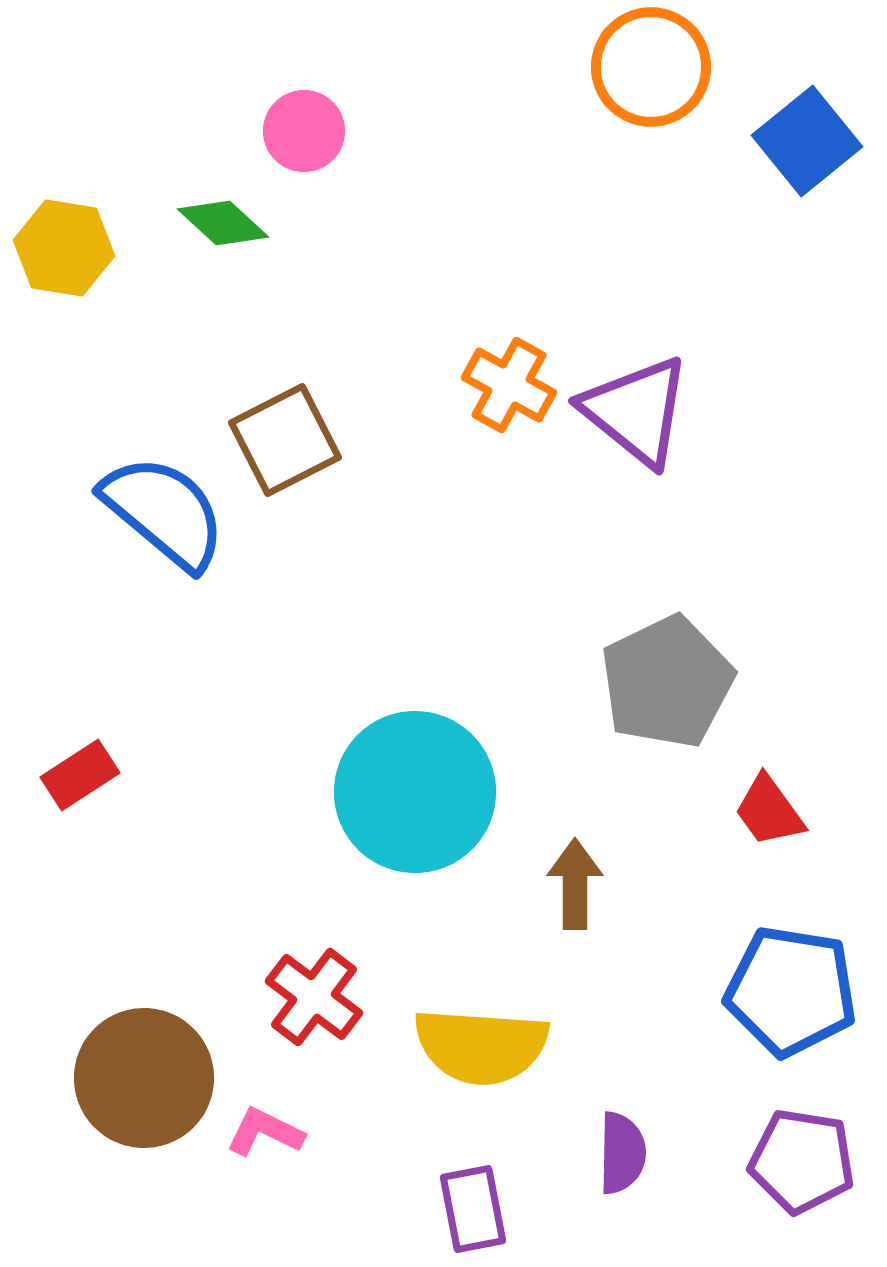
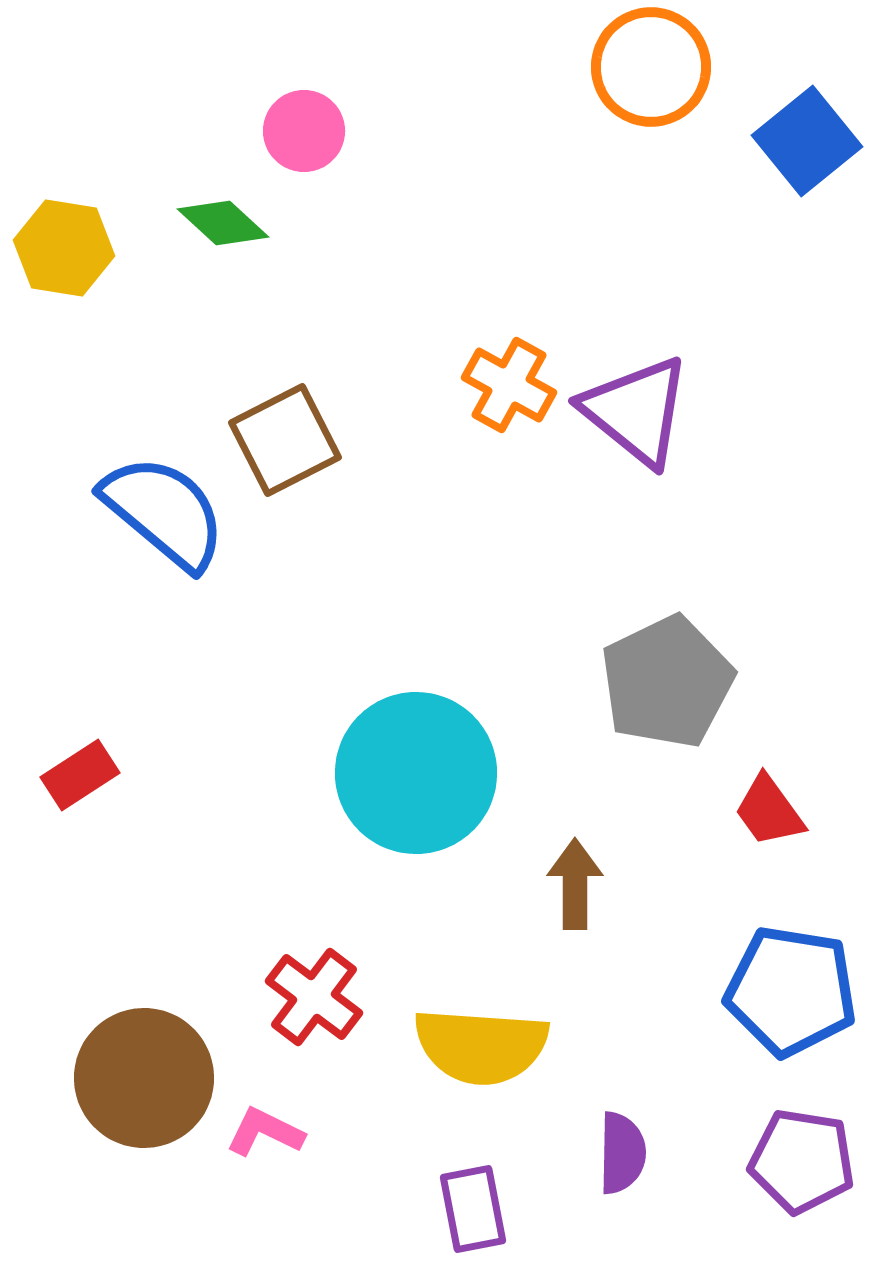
cyan circle: moved 1 px right, 19 px up
